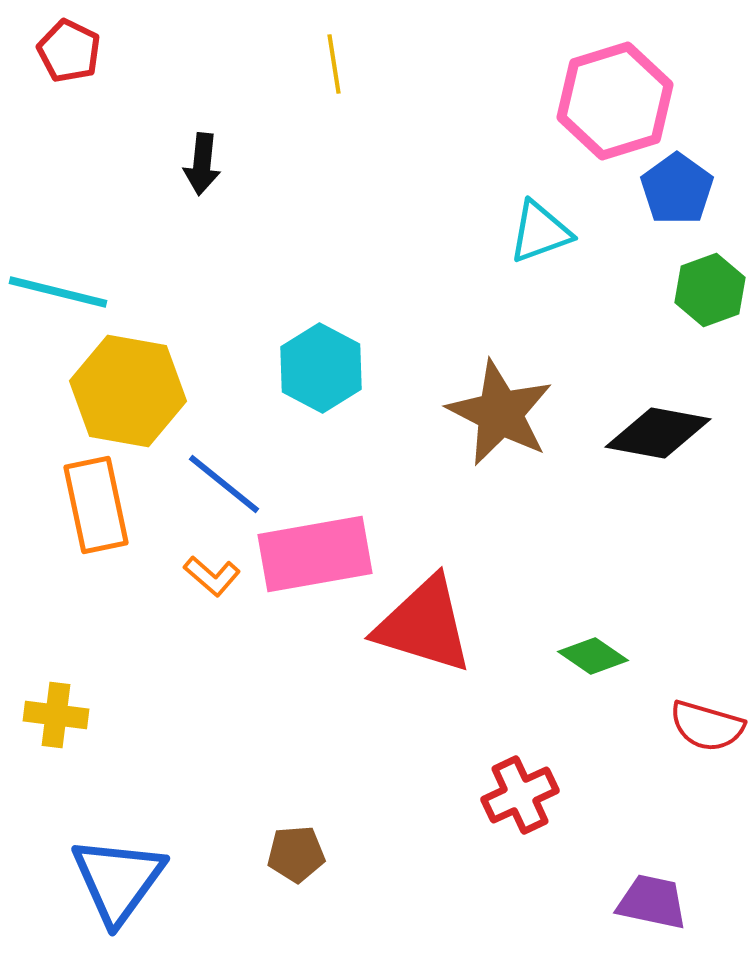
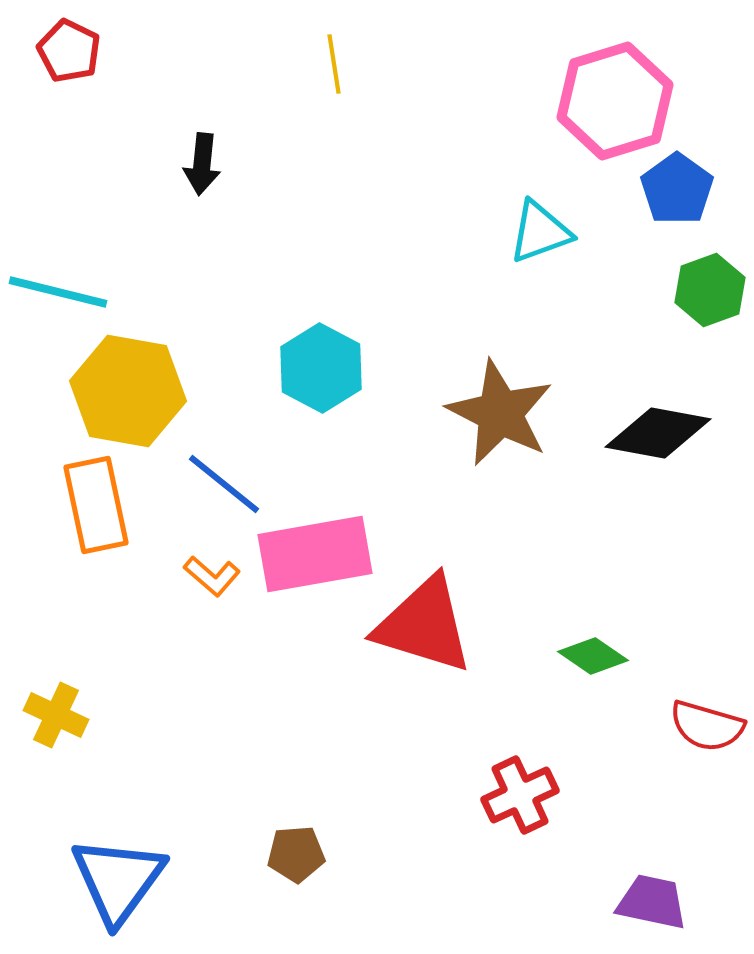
yellow cross: rotated 18 degrees clockwise
